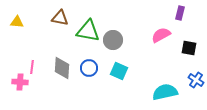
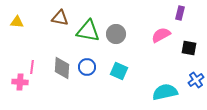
gray circle: moved 3 px right, 6 px up
blue circle: moved 2 px left, 1 px up
blue cross: rotated 21 degrees clockwise
